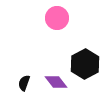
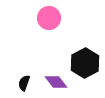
pink circle: moved 8 px left
black hexagon: moved 1 px up
